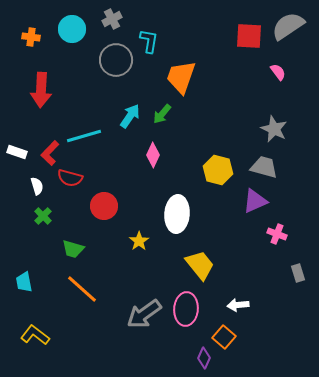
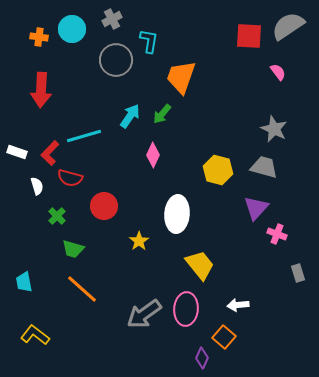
orange cross: moved 8 px right
purple triangle: moved 1 px right, 7 px down; rotated 24 degrees counterclockwise
green cross: moved 14 px right
purple diamond: moved 2 px left
